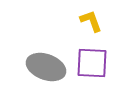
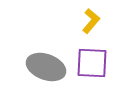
yellow L-shape: rotated 60 degrees clockwise
